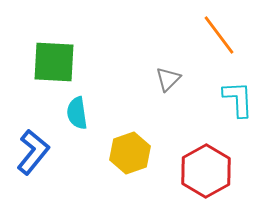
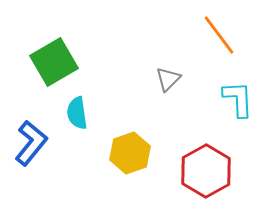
green square: rotated 33 degrees counterclockwise
blue L-shape: moved 2 px left, 9 px up
